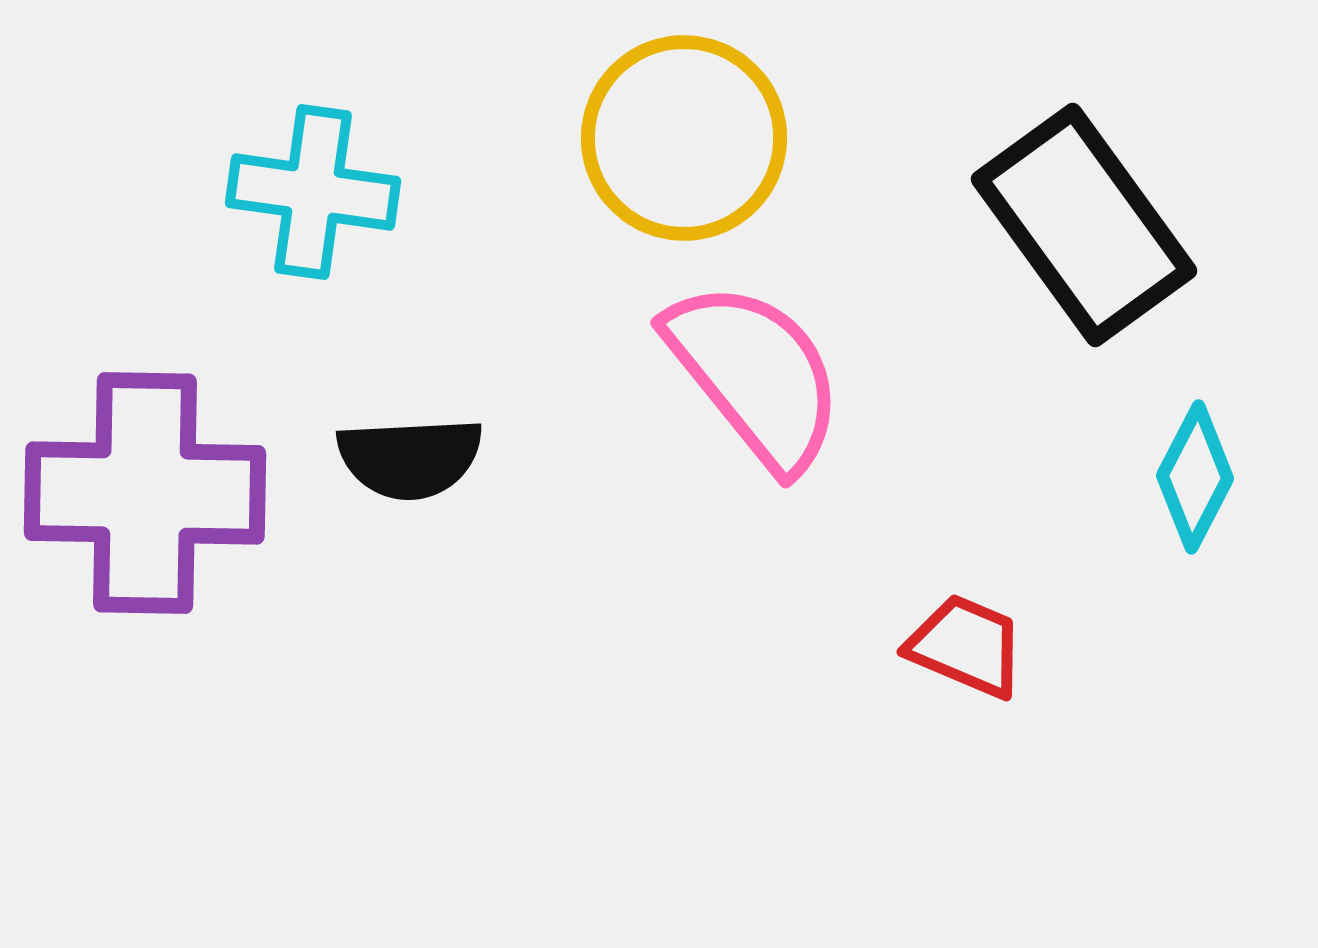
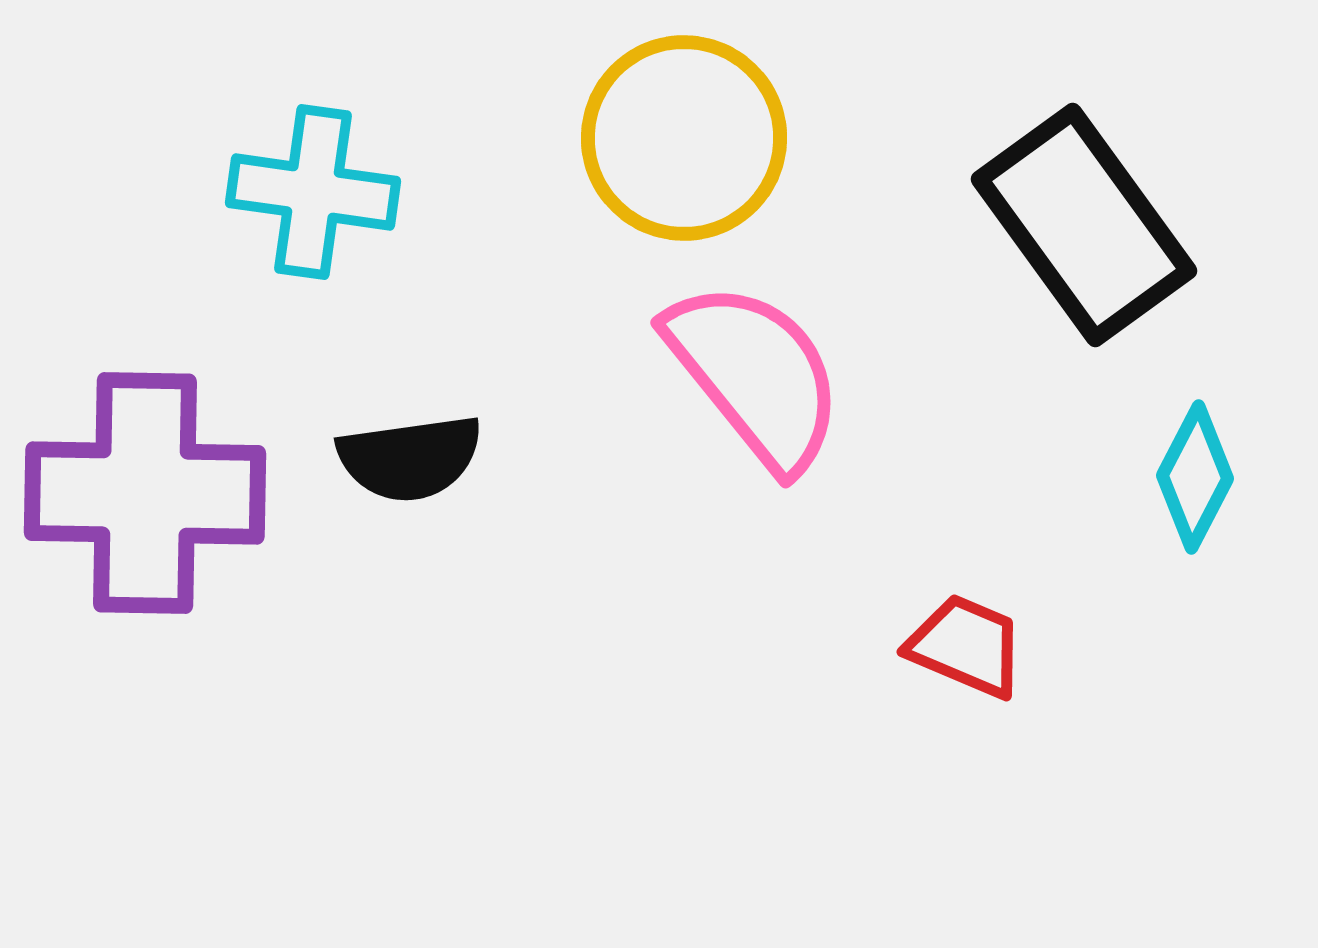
black semicircle: rotated 5 degrees counterclockwise
